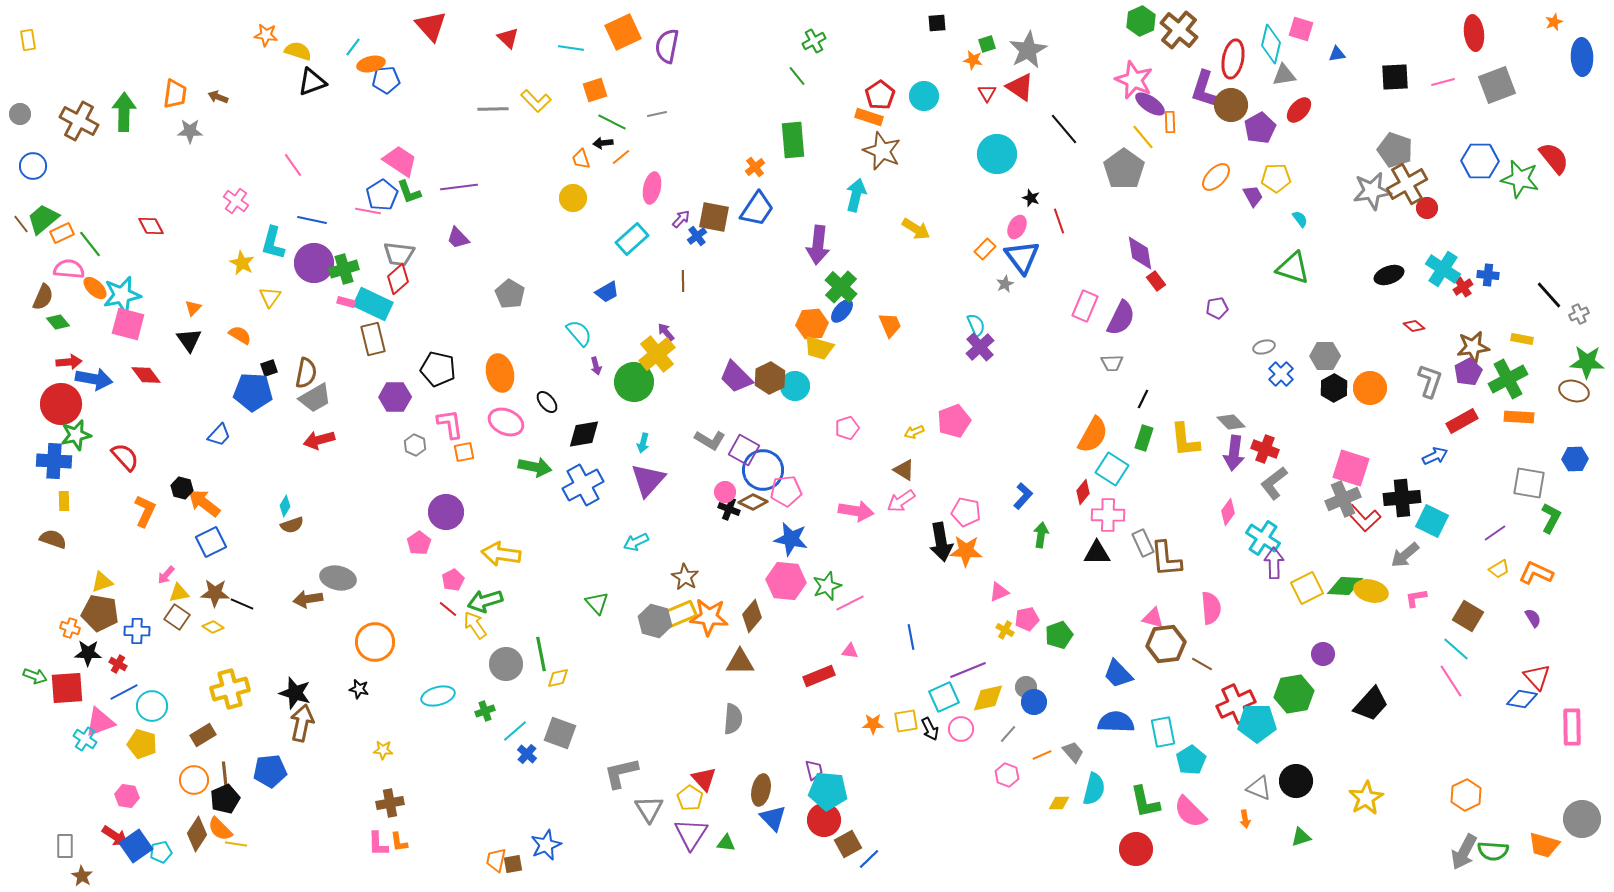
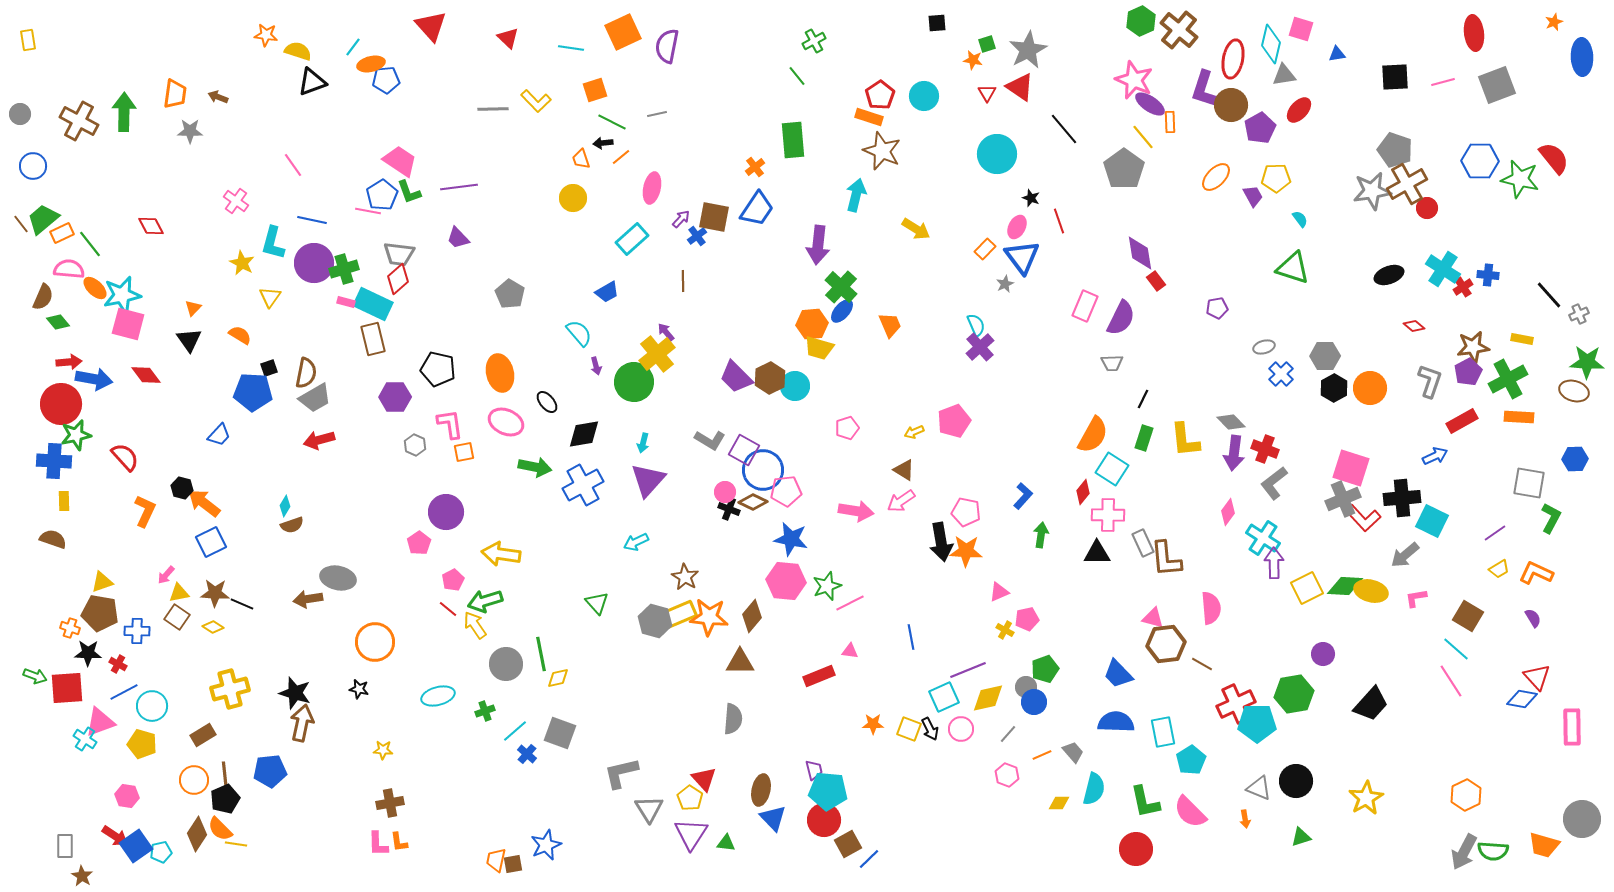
green pentagon at (1059, 635): moved 14 px left, 34 px down
yellow square at (906, 721): moved 3 px right, 8 px down; rotated 30 degrees clockwise
